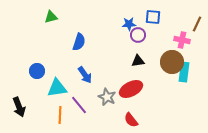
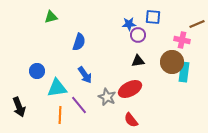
brown line: rotated 42 degrees clockwise
red ellipse: moved 1 px left
